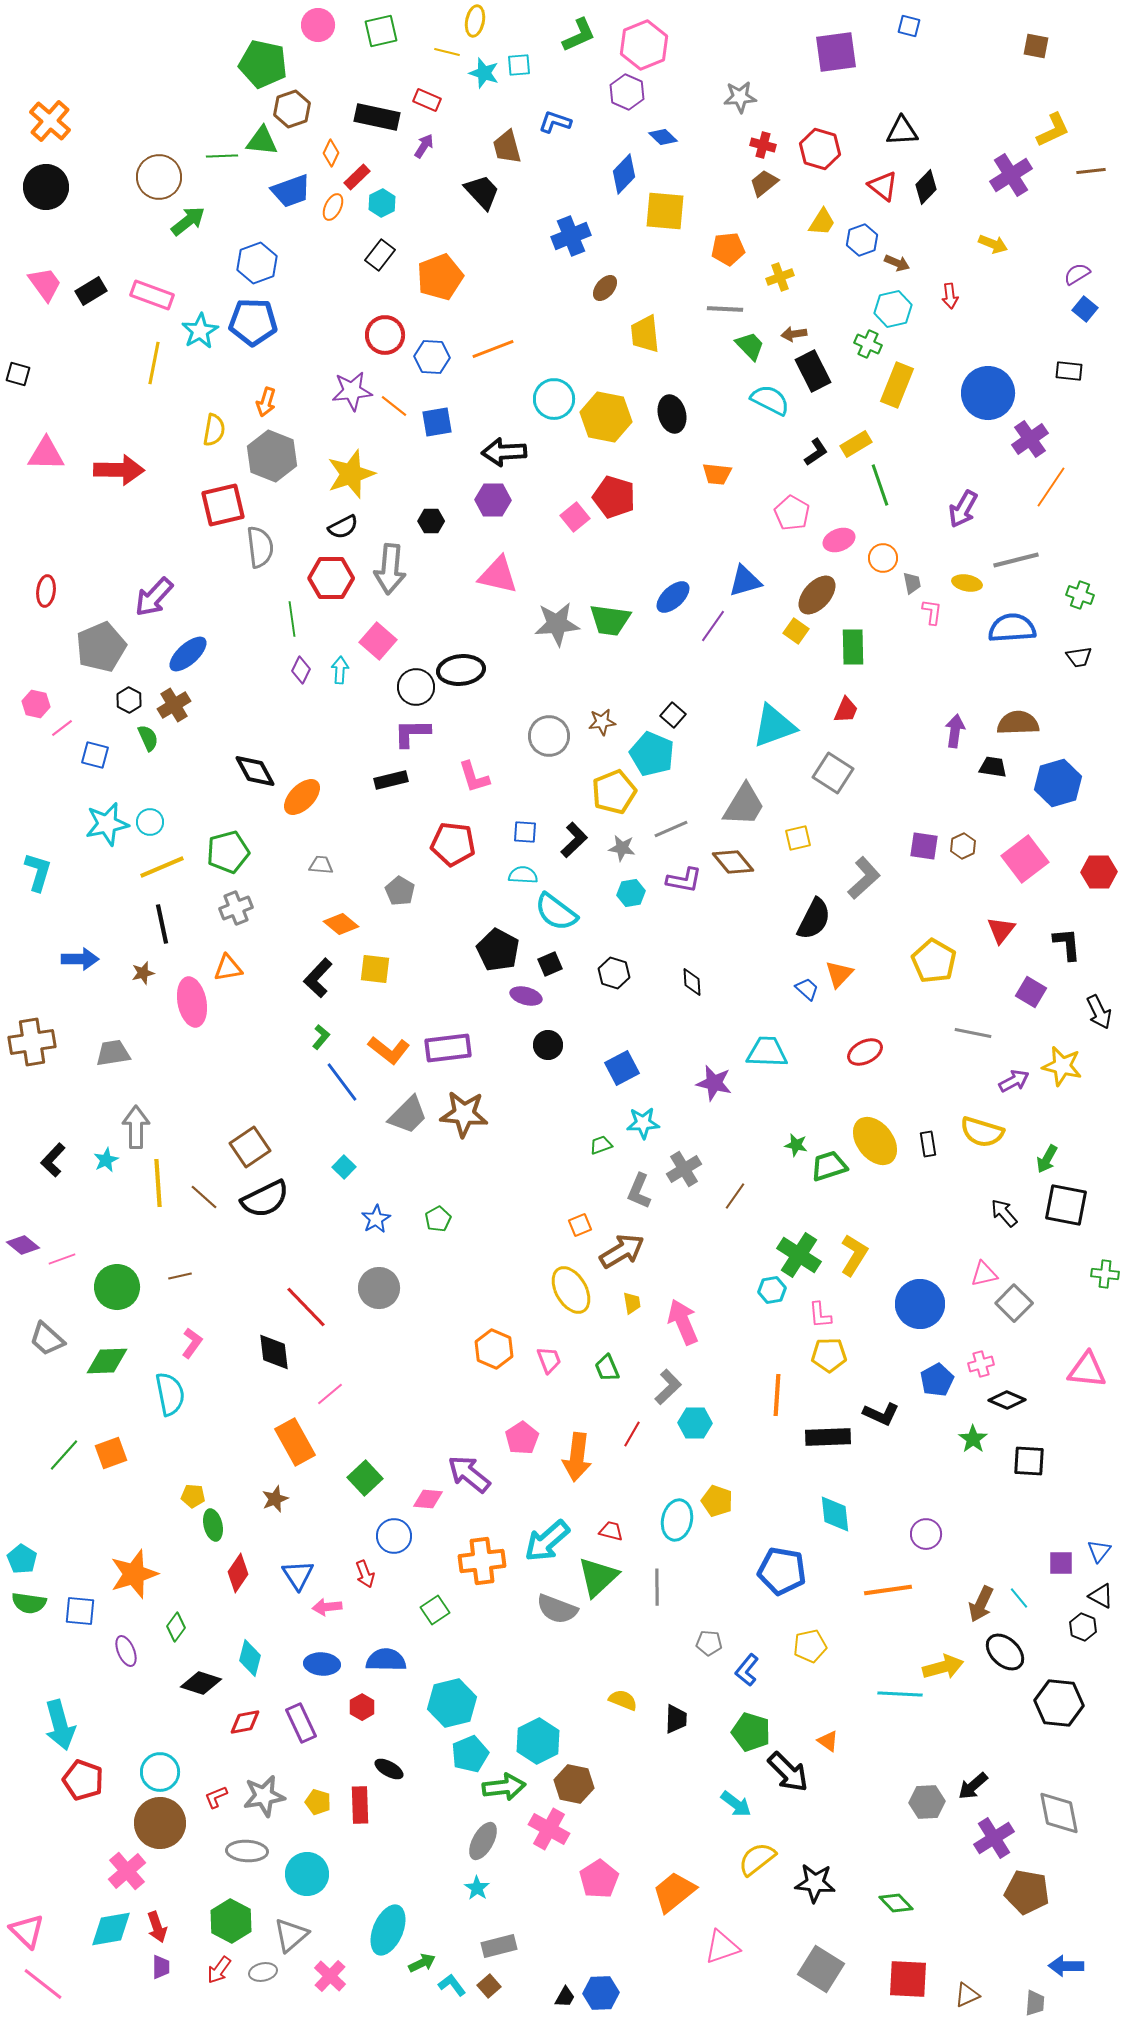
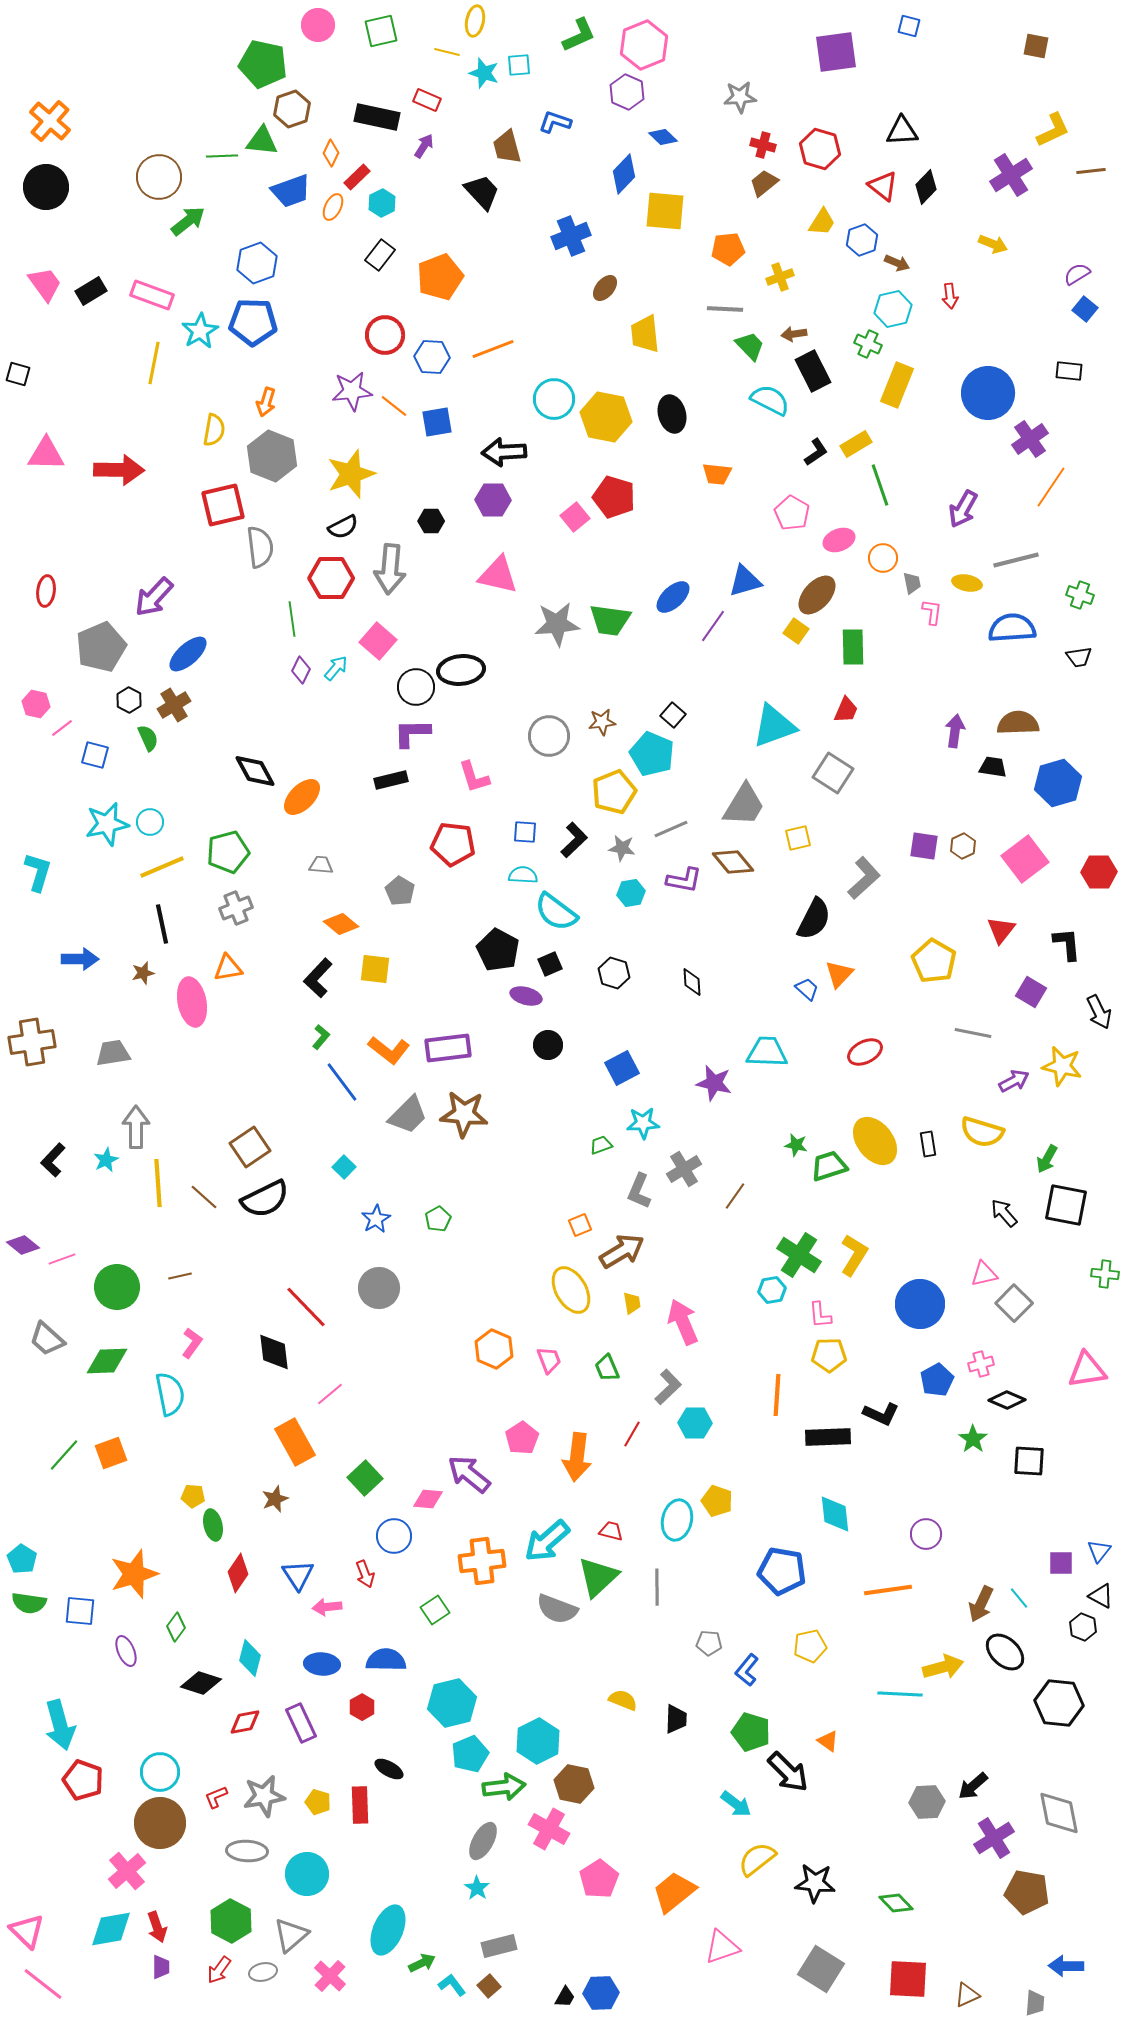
cyan arrow at (340, 670): moved 4 px left, 2 px up; rotated 36 degrees clockwise
pink triangle at (1087, 1370): rotated 15 degrees counterclockwise
